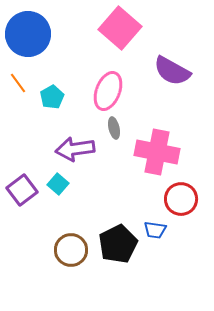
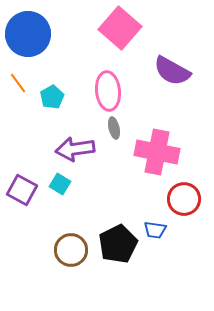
pink ellipse: rotated 27 degrees counterclockwise
cyan square: moved 2 px right; rotated 10 degrees counterclockwise
purple square: rotated 24 degrees counterclockwise
red circle: moved 3 px right
